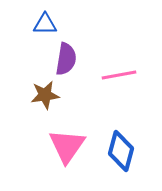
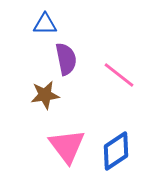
purple semicircle: rotated 20 degrees counterclockwise
pink line: rotated 48 degrees clockwise
pink triangle: rotated 12 degrees counterclockwise
blue diamond: moved 5 px left; rotated 42 degrees clockwise
